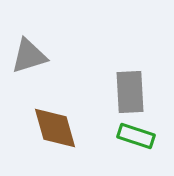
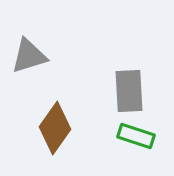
gray rectangle: moved 1 px left, 1 px up
brown diamond: rotated 51 degrees clockwise
